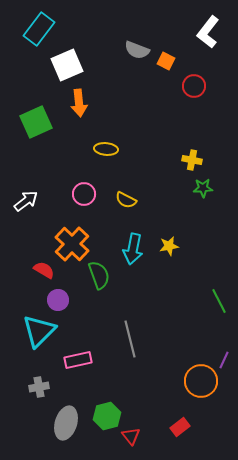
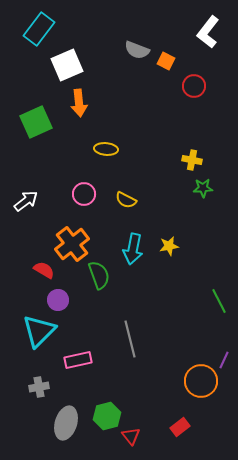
orange cross: rotated 8 degrees clockwise
